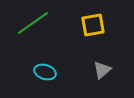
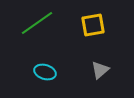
green line: moved 4 px right
gray triangle: moved 2 px left
